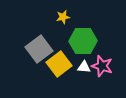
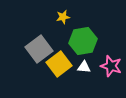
green hexagon: rotated 8 degrees counterclockwise
pink star: moved 9 px right
